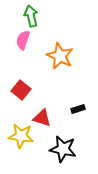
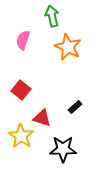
green arrow: moved 21 px right
orange star: moved 8 px right, 9 px up
black rectangle: moved 3 px left, 2 px up; rotated 24 degrees counterclockwise
yellow star: rotated 25 degrees clockwise
black star: rotated 12 degrees counterclockwise
